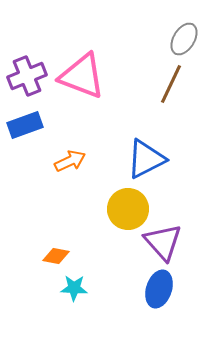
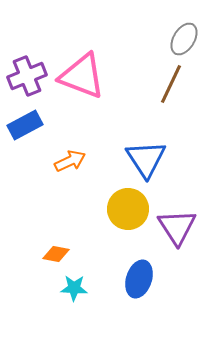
blue rectangle: rotated 8 degrees counterclockwise
blue triangle: rotated 36 degrees counterclockwise
purple triangle: moved 14 px right, 15 px up; rotated 9 degrees clockwise
orange diamond: moved 2 px up
blue ellipse: moved 20 px left, 10 px up
